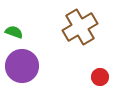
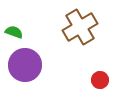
purple circle: moved 3 px right, 1 px up
red circle: moved 3 px down
